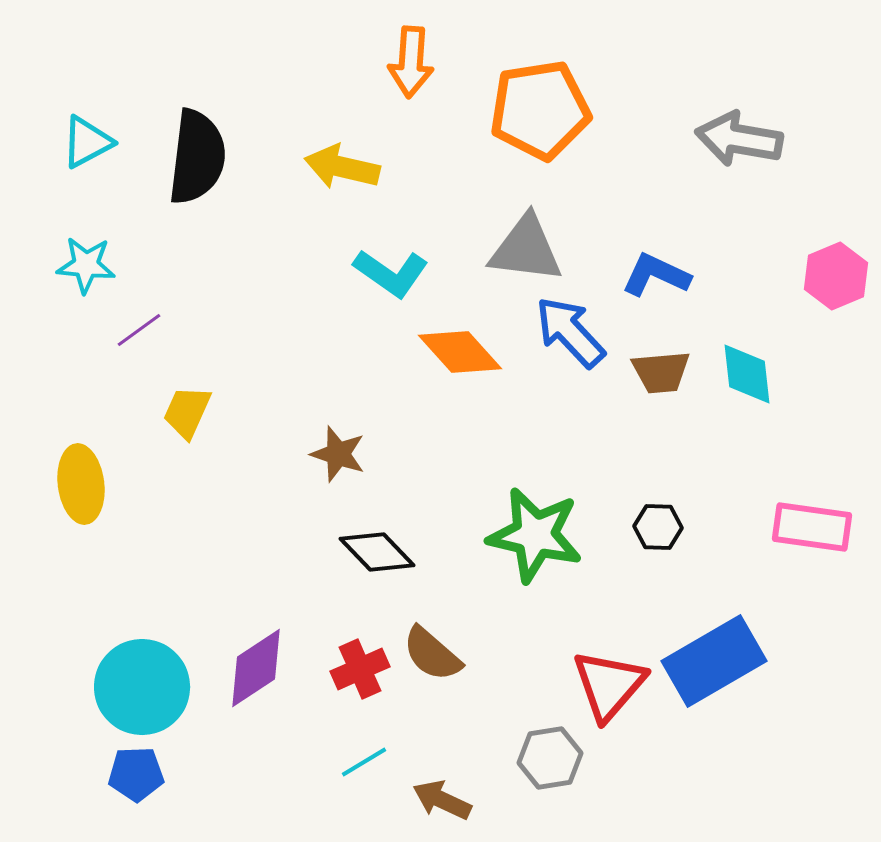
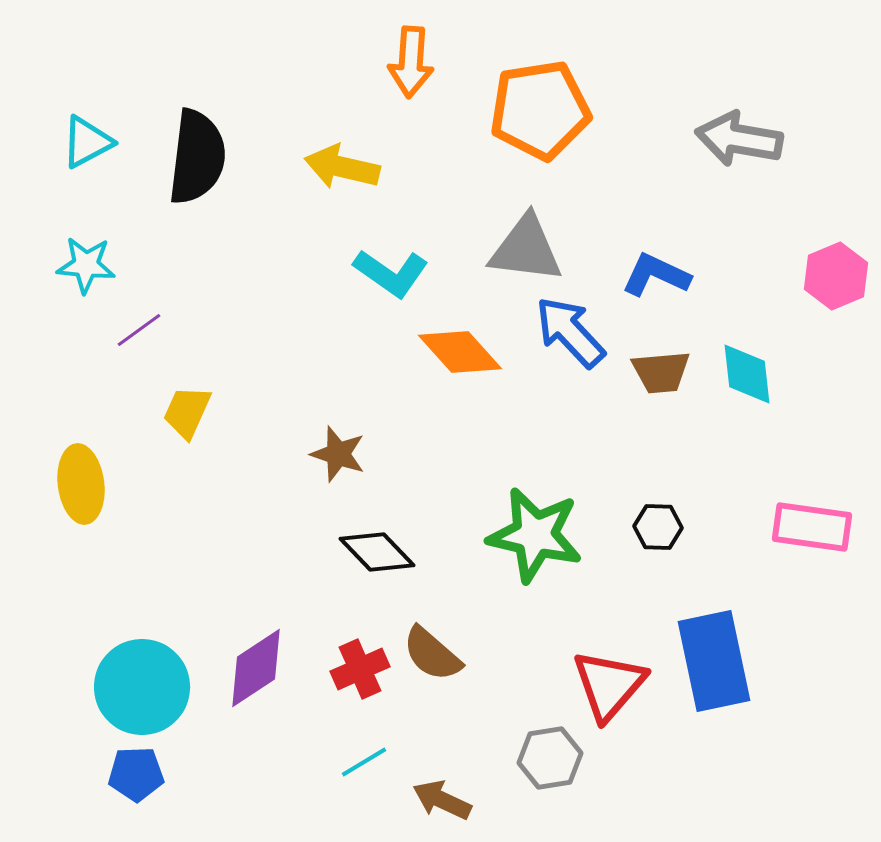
blue rectangle: rotated 72 degrees counterclockwise
